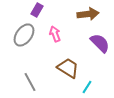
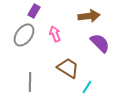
purple rectangle: moved 3 px left, 1 px down
brown arrow: moved 1 px right, 2 px down
gray line: rotated 30 degrees clockwise
